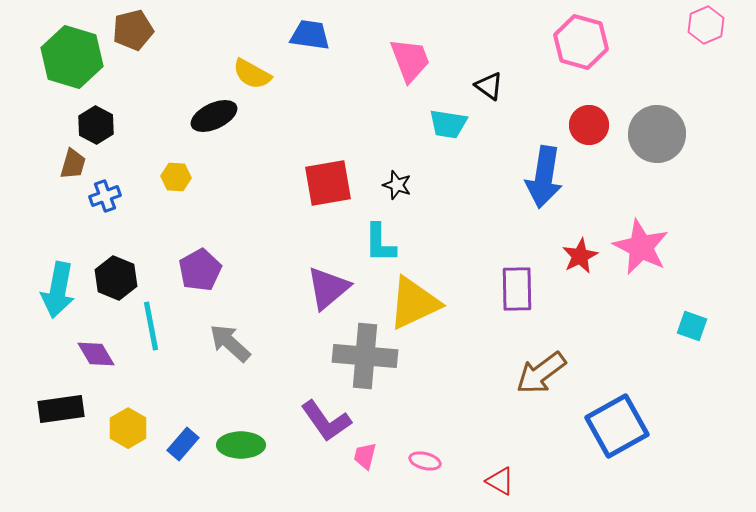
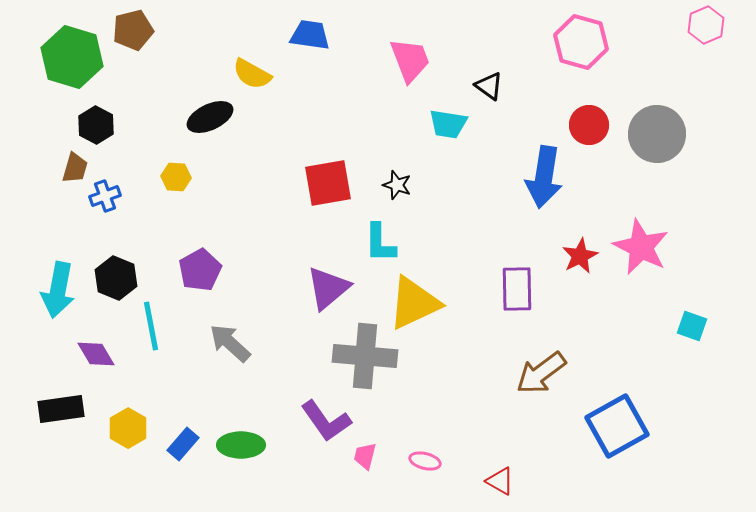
black ellipse at (214, 116): moved 4 px left, 1 px down
brown trapezoid at (73, 164): moved 2 px right, 4 px down
